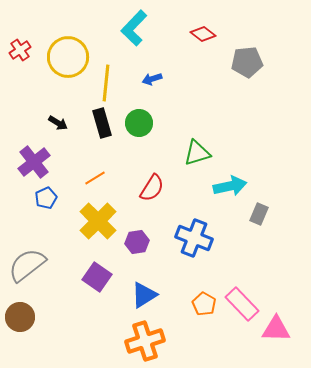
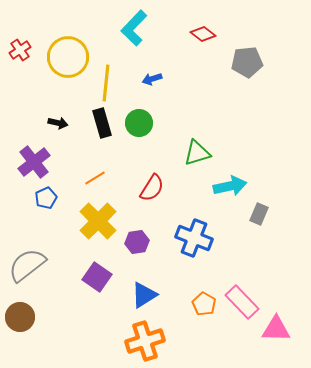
black arrow: rotated 18 degrees counterclockwise
pink rectangle: moved 2 px up
